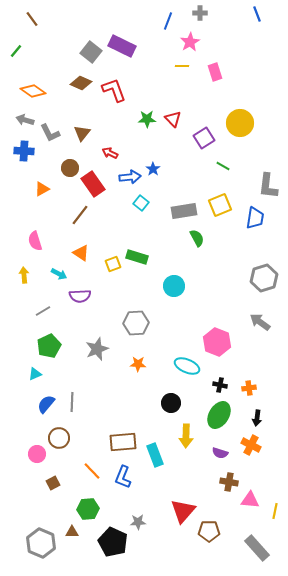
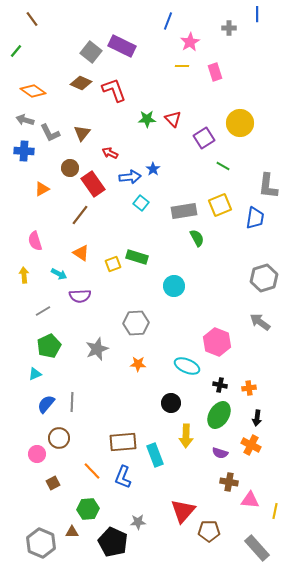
gray cross at (200, 13): moved 29 px right, 15 px down
blue line at (257, 14): rotated 21 degrees clockwise
